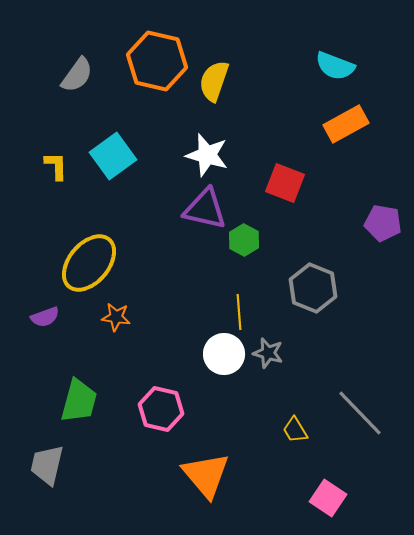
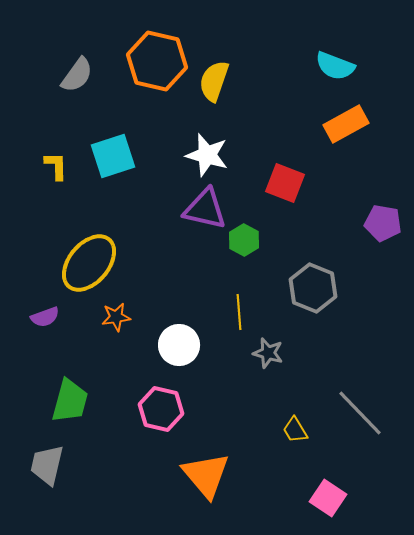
cyan square: rotated 18 degrees clockwise
orange star: rotated 16 degrees counterclockwise
white circle: moved 45 px left, 9 px up
green trapezoid: moved 9 px left
